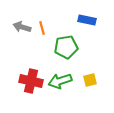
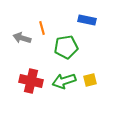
gray arrow: moved 11 px down
green arrow: moved 4 px right
